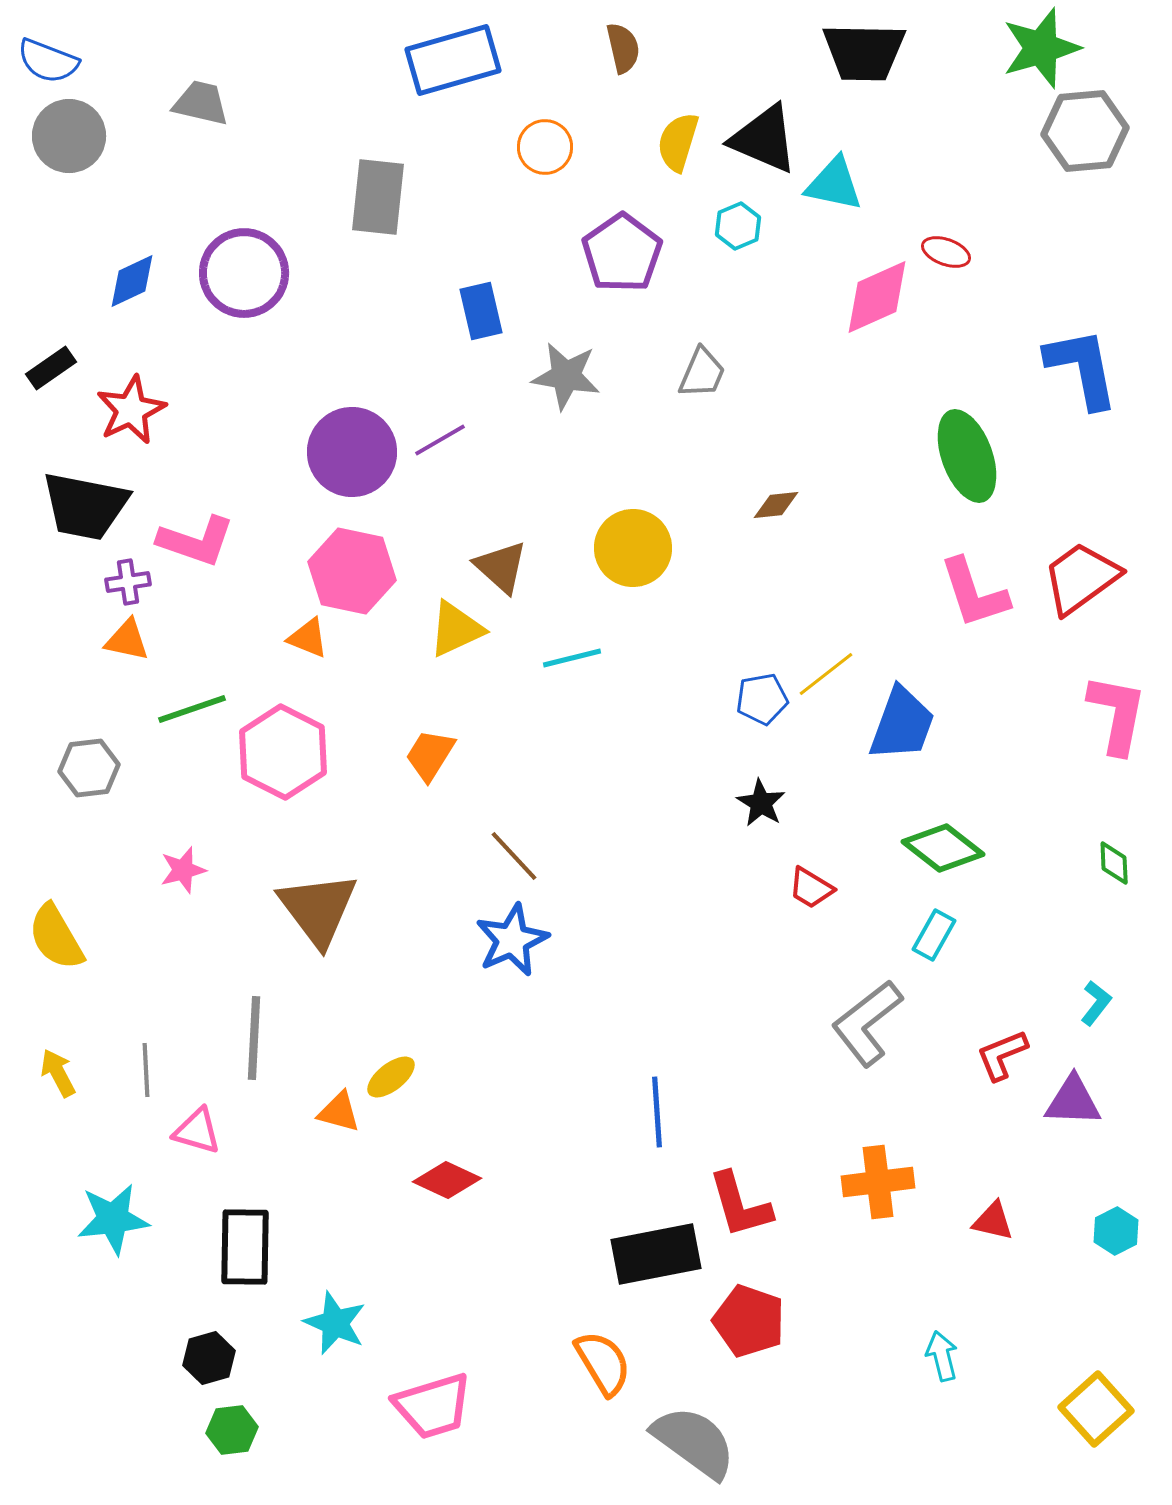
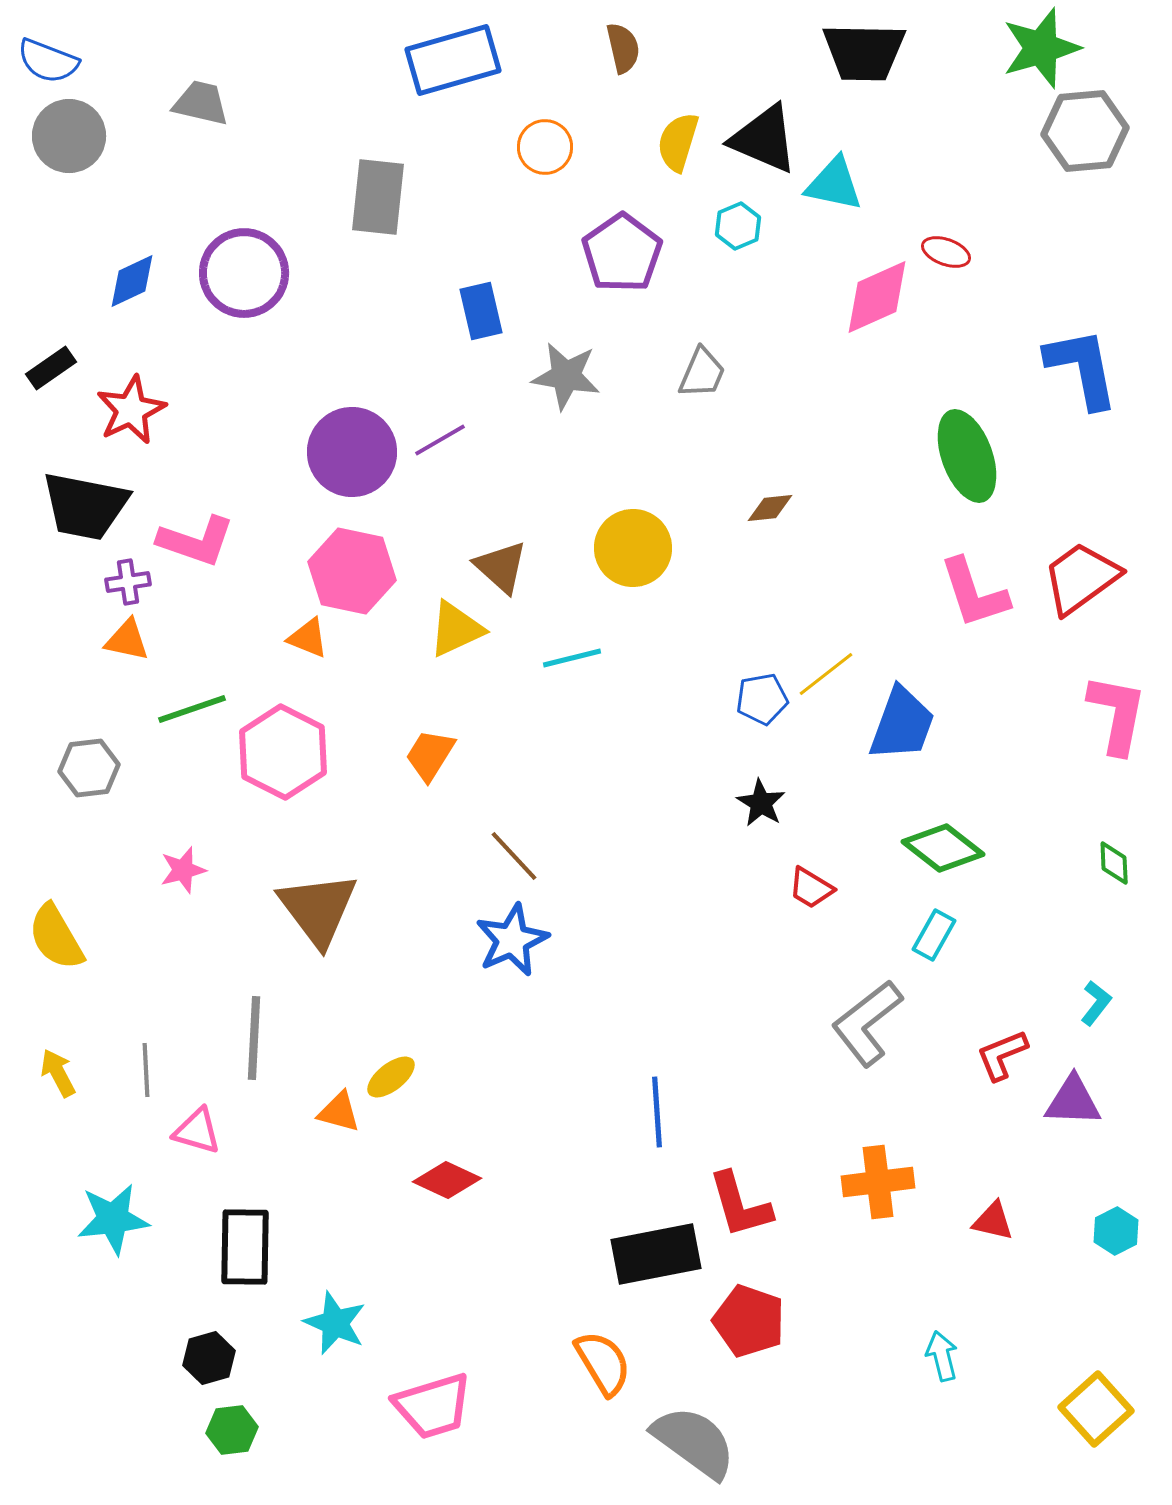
brown diamond at (776, 505): moved 6 px left, 3 px down
